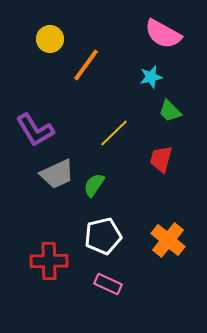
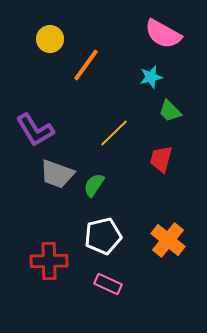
gray trapezoid: rotated 45 degrees clockwise
